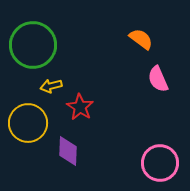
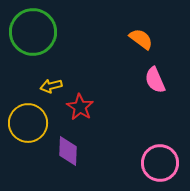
green circle: moved 13 px up
pink semicircle: moved 3 px left, 1 px down
